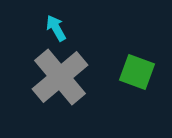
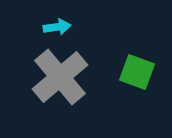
cyan arrow: moved 1 px right, 1 px up; rotated 112 degrees clockwise
